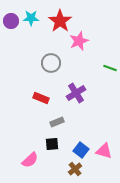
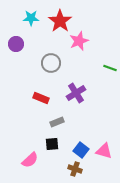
purple circle: moved 5 px right, 23 px down
brown cross: rotated 32 degrees counterclockwise
